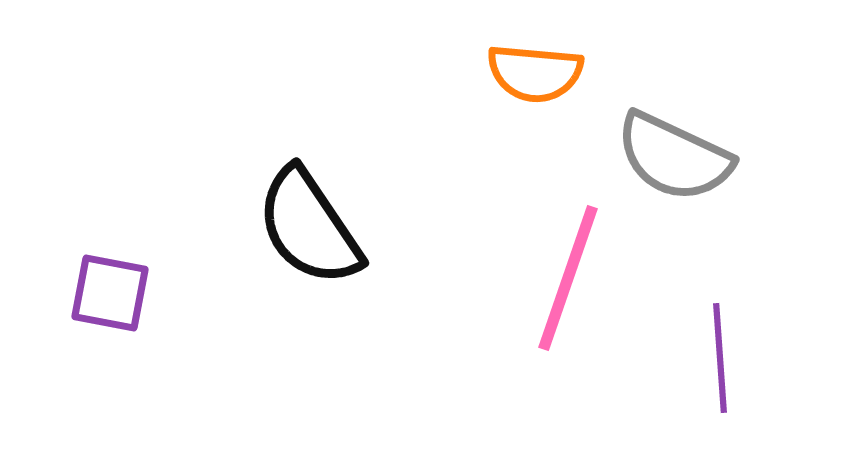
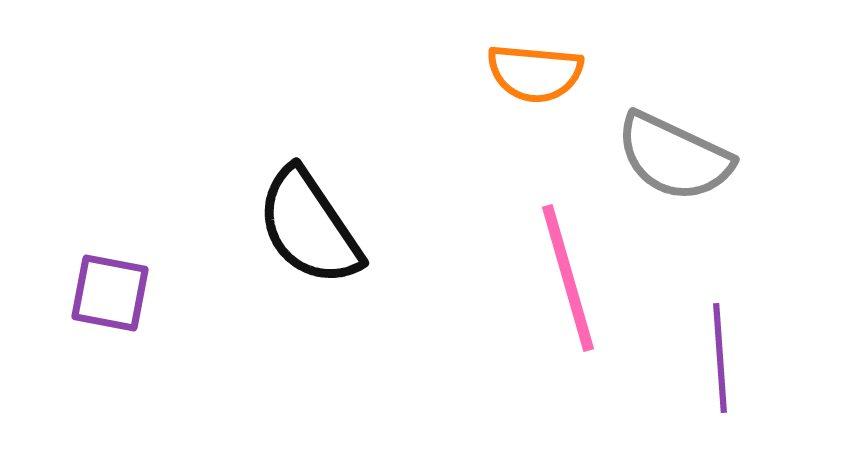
pink line: rotated 35 degrees counterclockwise
